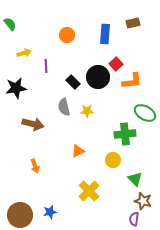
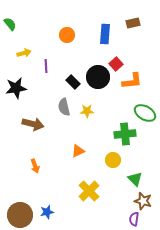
blue star: moved 3 px left
